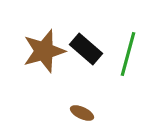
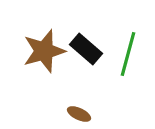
brown ellipse: moved 3 px left, 1 px down
